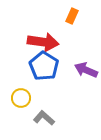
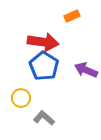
orange rectangle: rotated 42 degrees clockwise
